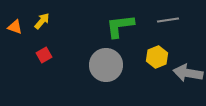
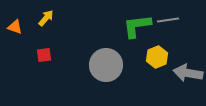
yellow arrow: moved 4 px right, 3 px up
green L-shape: moved 17 px right
red square: rotated 21 degrees clockwise
